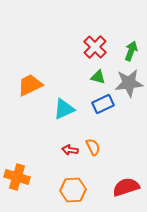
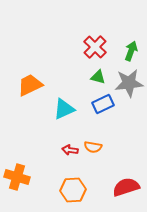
orange semicircle: rotated 126 degrees clockwise
